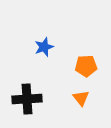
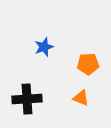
orange pentagon: moved 2 px right, 2 px up
orange triangle: rotated 30 degrees counterclockwise
